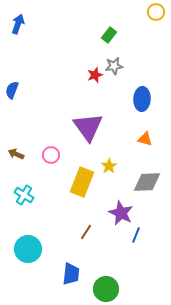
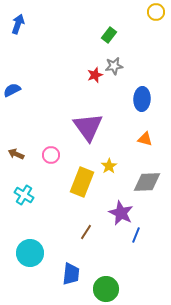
blue semicircle: rotated 42 degrees clockwise
cyan circle: moved 2 px right, 4 px down
